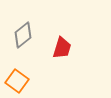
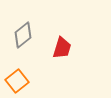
orange square: rotated 15 degrees clockwise
